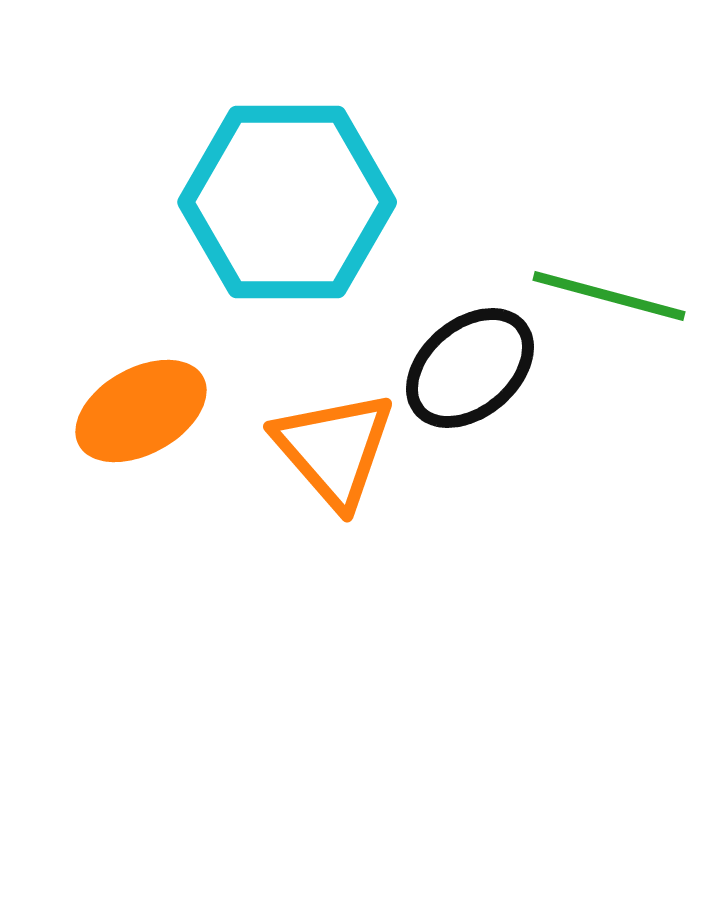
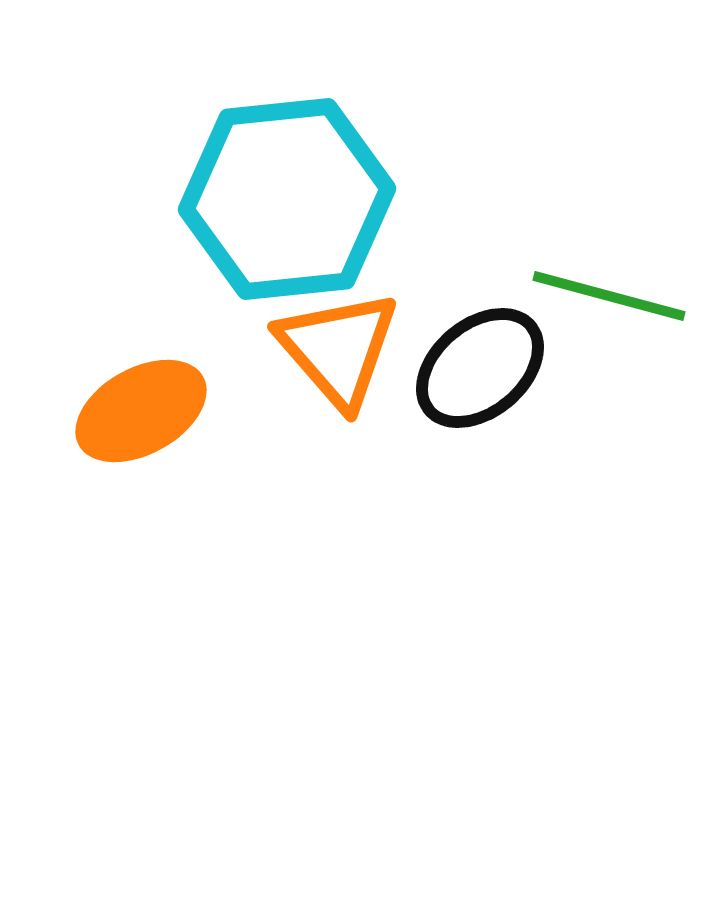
cyan hexagon: moved 3 px up; rotated 6 degrees counterclockwise
black ellipse: moved 10 px right
orange triangle: moved 4 px right, 100 px up
